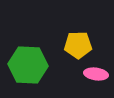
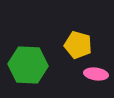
yellow pentagon: rotated 16 degrees clockwise
